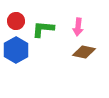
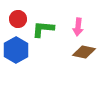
red circle: moved 2 px right, 2 px up
